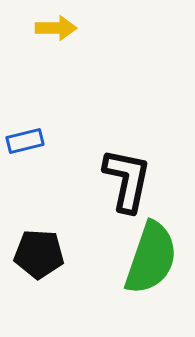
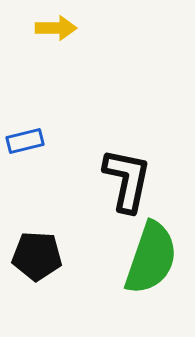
black pentagon: moved 2 px left, 2 px down
